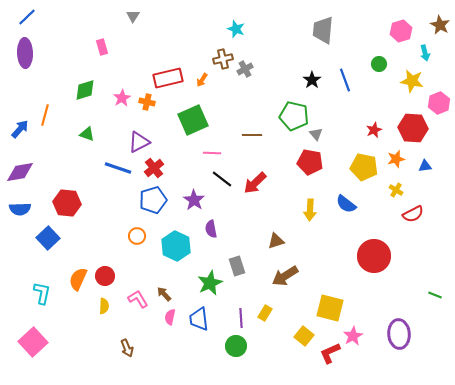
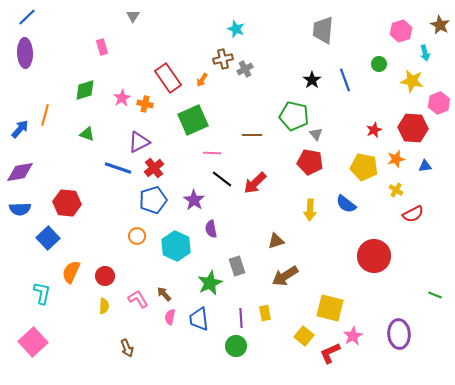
red rectangle at (168, 78): rotated 68 degrees clockwise
orange cross at (147, 102): moved 2 px left, 2 px down
orange semicircle at (78, 279): moved 7 px left, 7 px up
yellow rectangle at (265, 313): rotated 42 degrees counterclockwise
